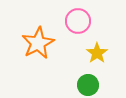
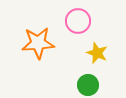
orange star: rotated 24 degrees clockwise
yellow star: rotated 15 degrees counterclockwise
